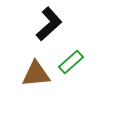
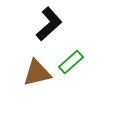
brown triangle: moved 1 px right, 1 px up; rotated 8 degrees counterclockwise
